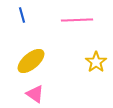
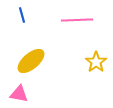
pink triangle: moved 16 px left; rotated 24 degrees counterclockwise
